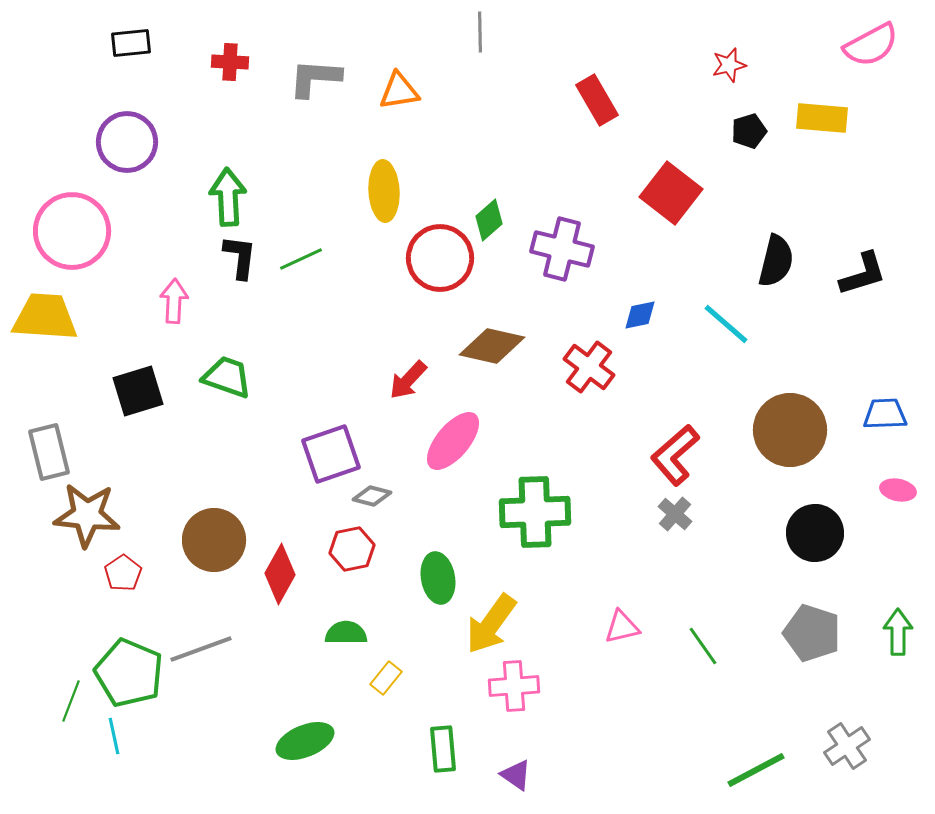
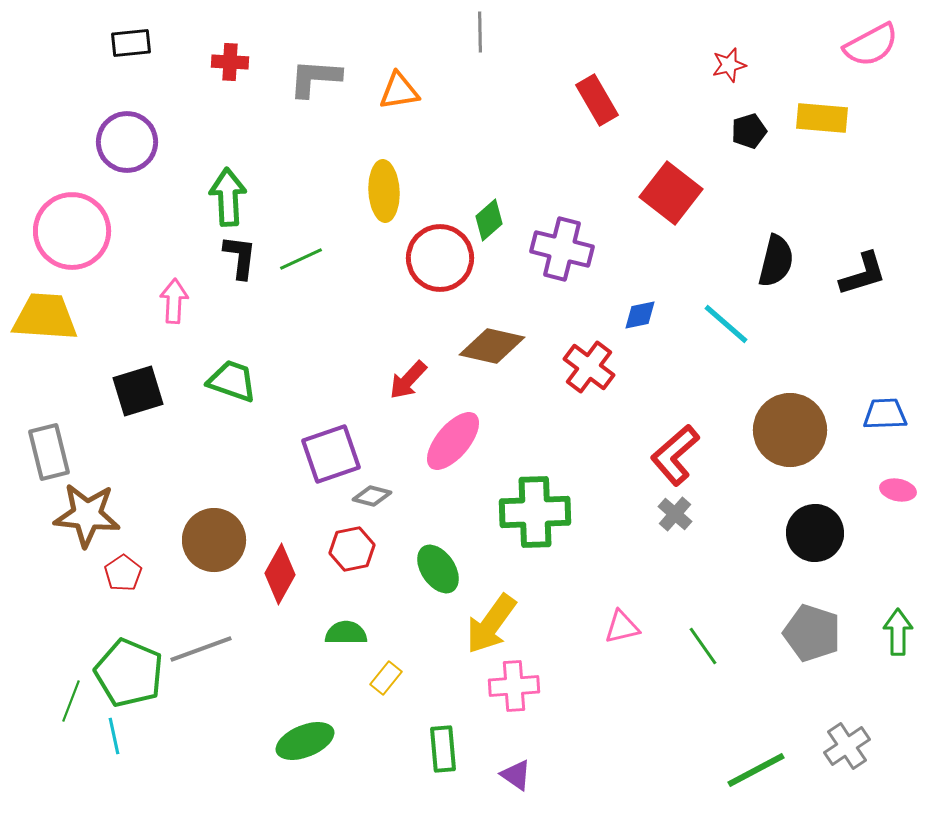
green trapezoid at (227, 377): moved 5 px right, 4 px down
green ellipse at (438, 578): moved 9 px up; rotated 24 degrees counterclockwise
